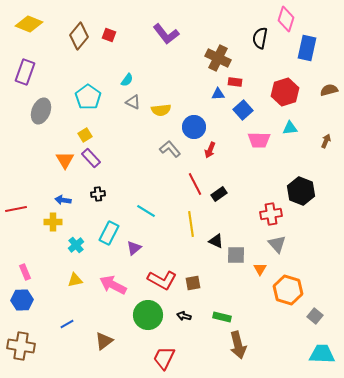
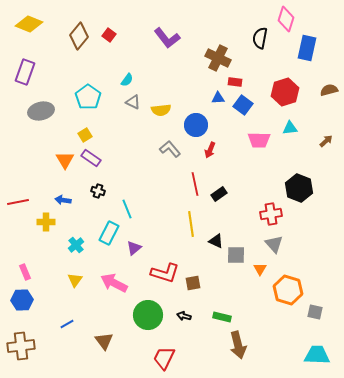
purple L-shape at (166, 34): moved 1 px right, 4 px down
red square at (109, 35): rotated 16 degrees clockwise
blue triangle at (218, 94): moved 4 px down
blue square at (243, 110): moved 5 px up; rotated 12 degrees counterclockwise
gray ellipse at (41, 111): rotated 55 degrees clockwise
blue circle at (194, 127): moved 2 px right, 2 px up
brown arrow at (326, 141): rotated 24 degrees clockwise
purple rectangle at (91, 158): rotated 12 degrees counterclockwise
red line at (195, 184): rotated 15 degrees clockwise
black hexagon at (301, 191): moved 2 px left, 3 px up
black cross at (98, 194): moved 3 px up; rotated 24 degrees clockwise
red line at (16, 209): moved 2 px right, 7 px up
cyan line at (146, 211): moved 19 px left, 2 px up; rotated 36 degrees clockwise
yellow cross at (53, 222): moved 7 px left
gray triangle at (277, 244): moved 3 px left
yellow triangle at (75, 280): rotated 42 degrees counterclockwise
red L-shape at (162, 280): moved 3 px right, 7 px up; rotated 12 degrees counterclockwise
pink arrow at (113, 285): moved 1 px right, 2 px up
gray square at (315, 316): moved 4 px up; rotated 28 degrees counterclockwise
brown triangle at (104, 341): rotated 30 degrees counterclockwise
brown cross at (21, 346): rotated 16 degrees counterclockwise
cyan trapezoid at (322, 354): moved 5 px left, 1 px down
